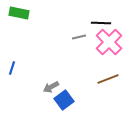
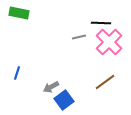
blue line: moved 5 px right, 5 px down
brown line: moved 3 px left, 3 px down; rotated 15 degrees counterclockwise
